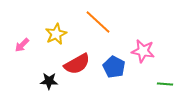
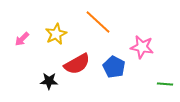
pink arrow: moved 6 px up
pink star: moved 1 px left, 4 px up
